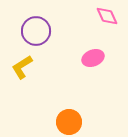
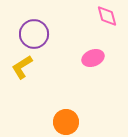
pink diamond: rotated 10 degrees clockwise
purple circle: moved 2 px left, 3 px down
orange circle: moved 3 px left
